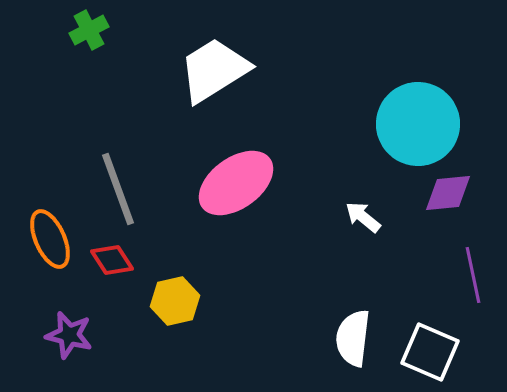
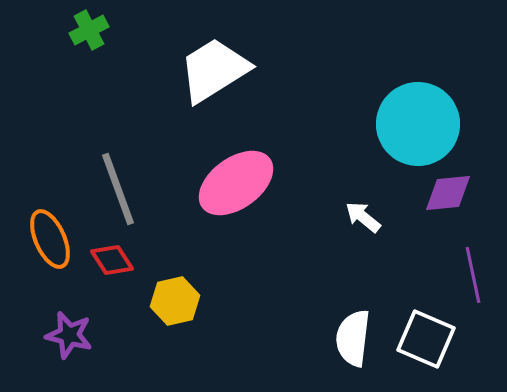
white square: moved 4 px left, 13 px up
